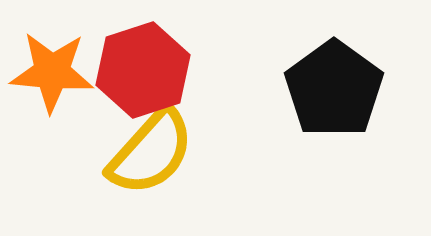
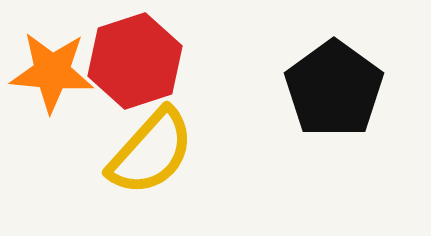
red hexagon: moved 8 px left, 9 px up
